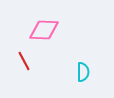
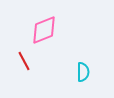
pink diamond: rotated 24 degrees counterclockwise
